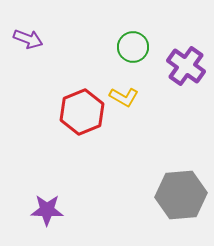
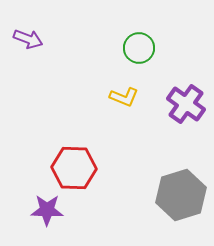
green circle: moved 6 px right, 1 px down
purple cross: moved 38 px down
yellow L-shape: rotated 8 degrees counterclockwise
red hexagon: moved 8 px left, 56 px down; rotated 24 degrees clockwise
gray hexagon: rotated 12 degrees counterclockwise
